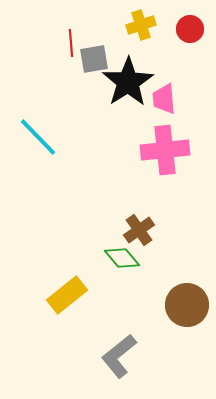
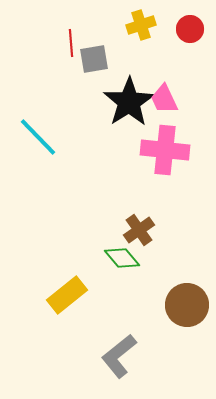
black star: moved 1 px right, 20 px down
pink trapezoid: rotated 20 degrees counterclockwise
pink cross: rotated 12 degrees clockwise
